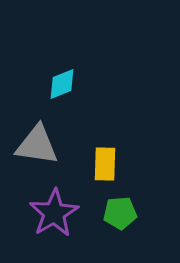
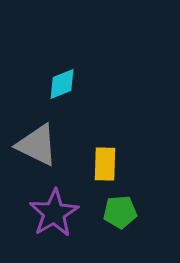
gray triangle: rotated 18 degrees clockwise
green pentagon: moved 1 px up
